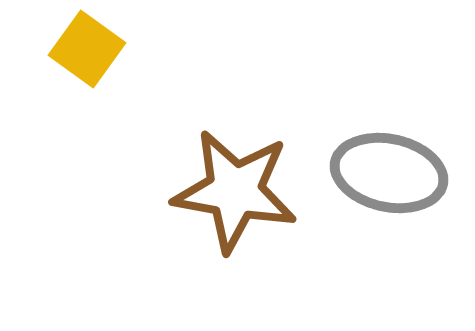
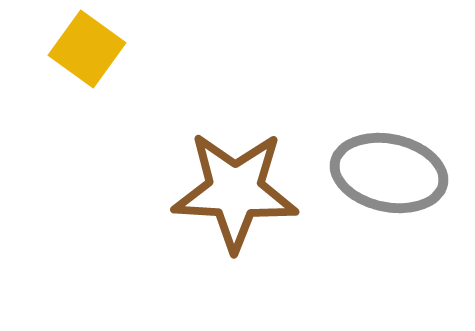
brown star: rotated 7 degrees counterclockwise
